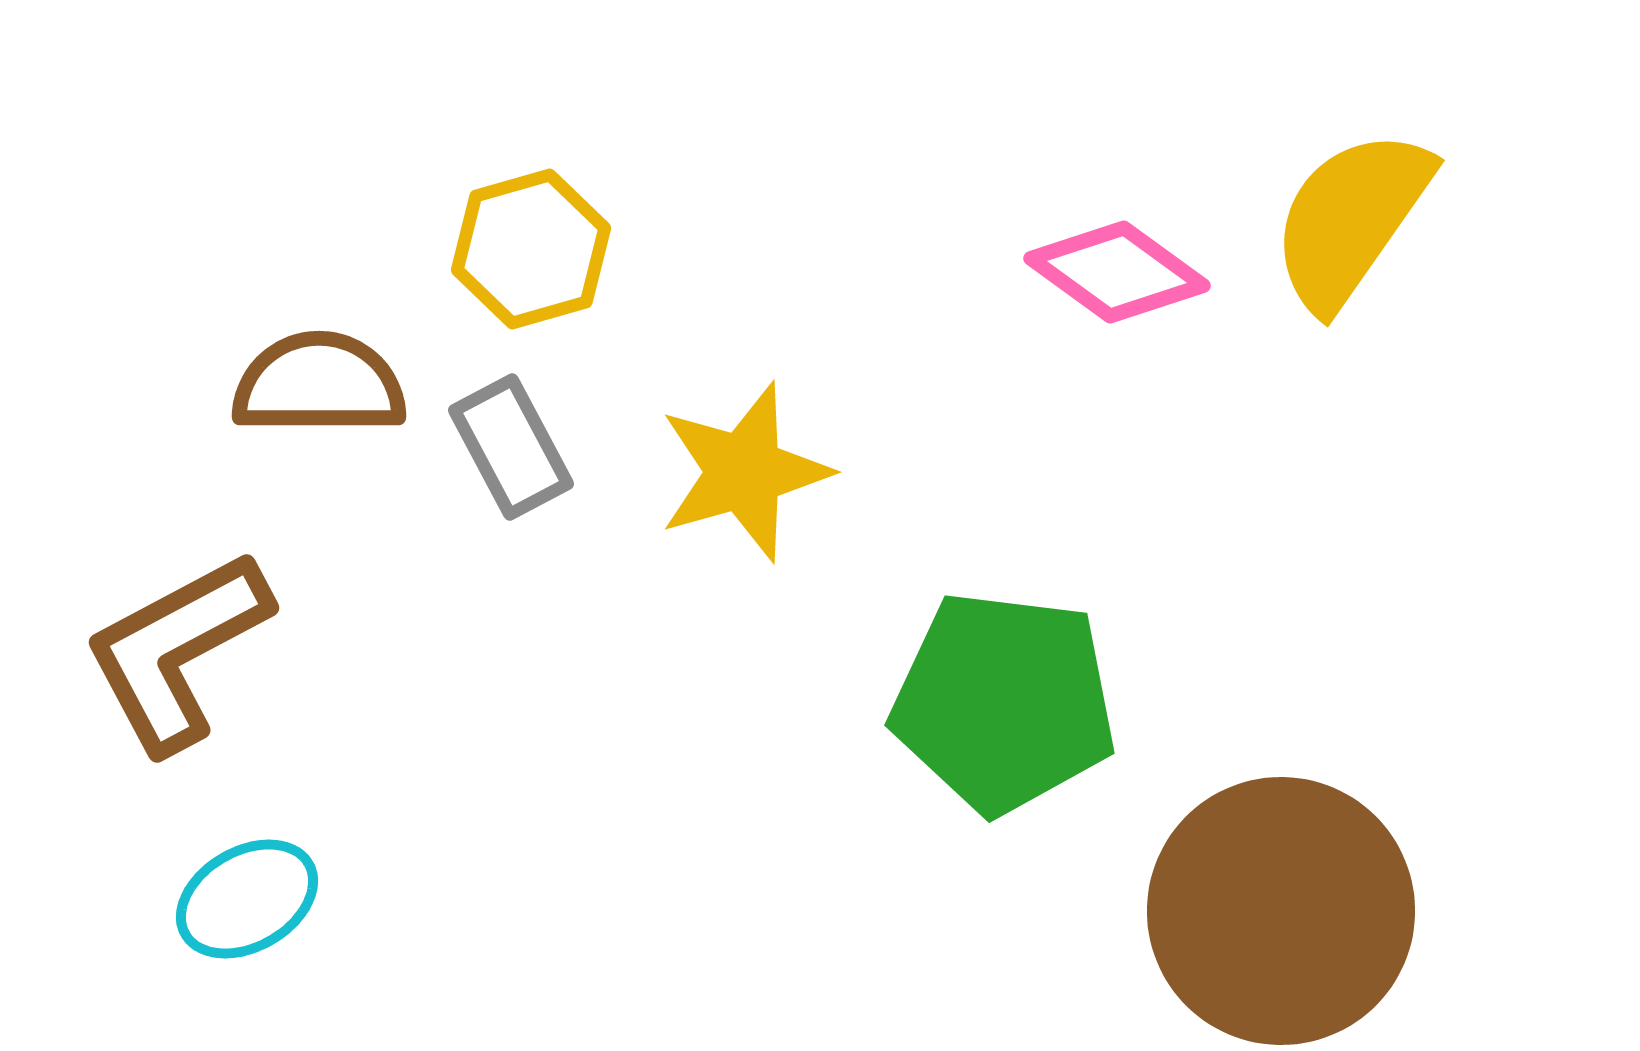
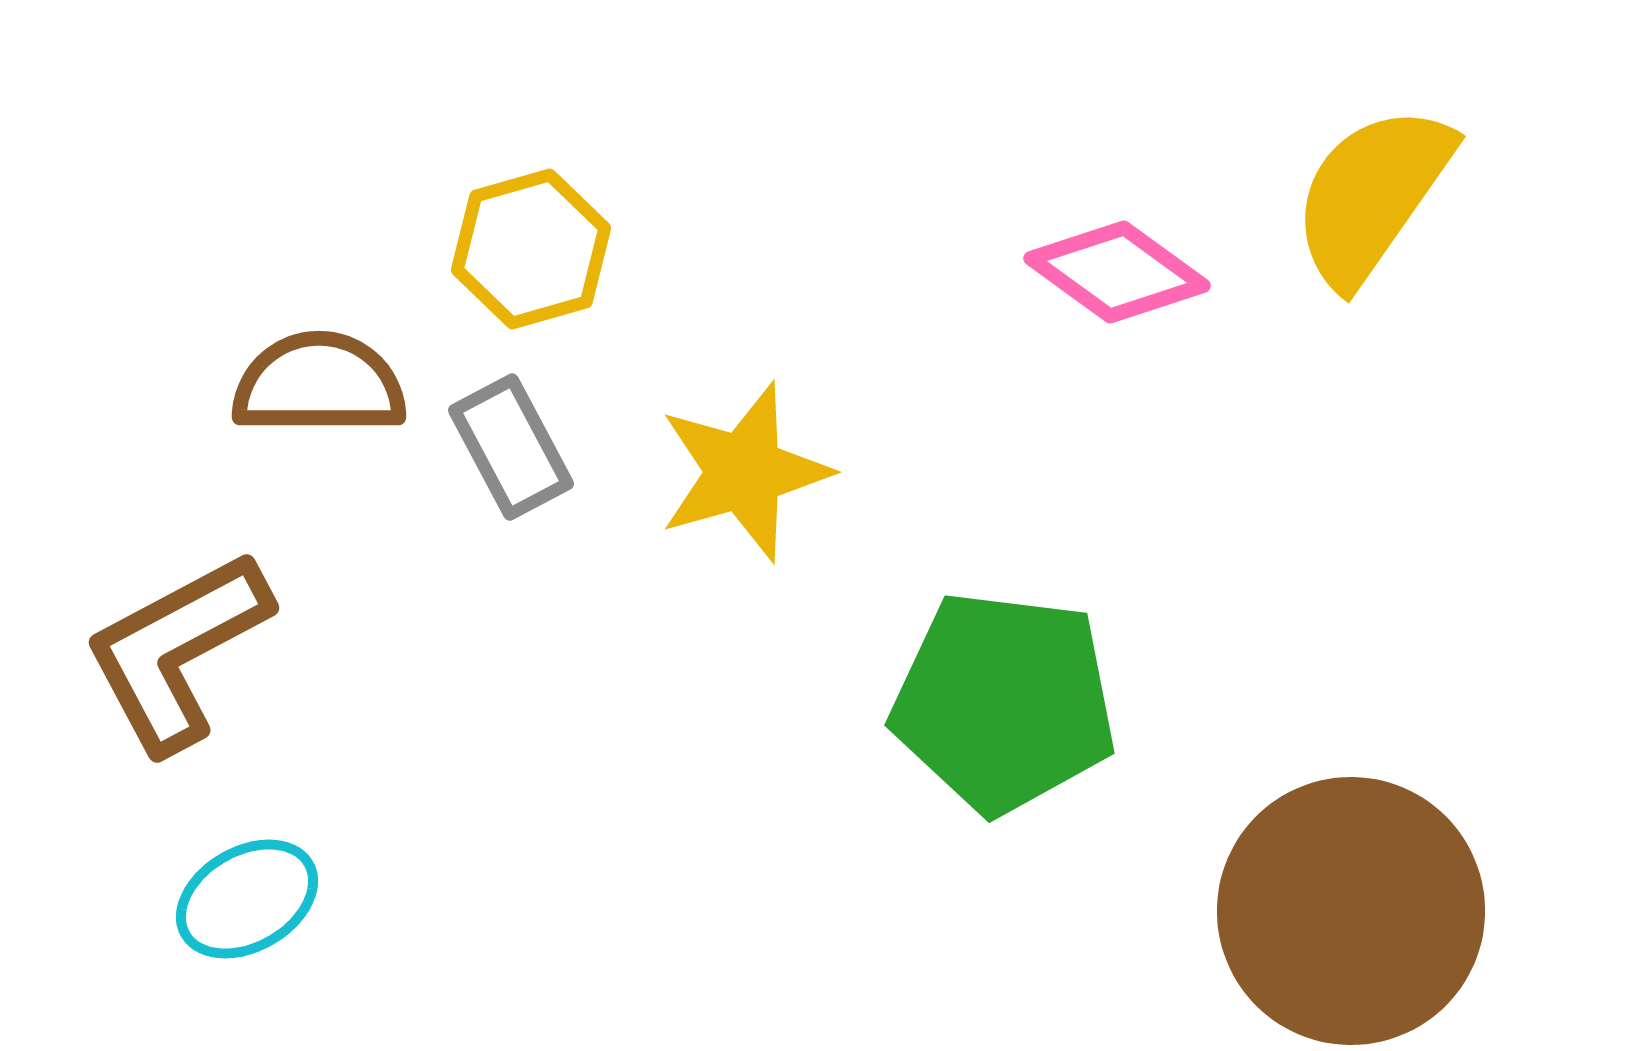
yellow semicircle: moved 21 px right, 24 px up
brown circle: moved 70 px right
